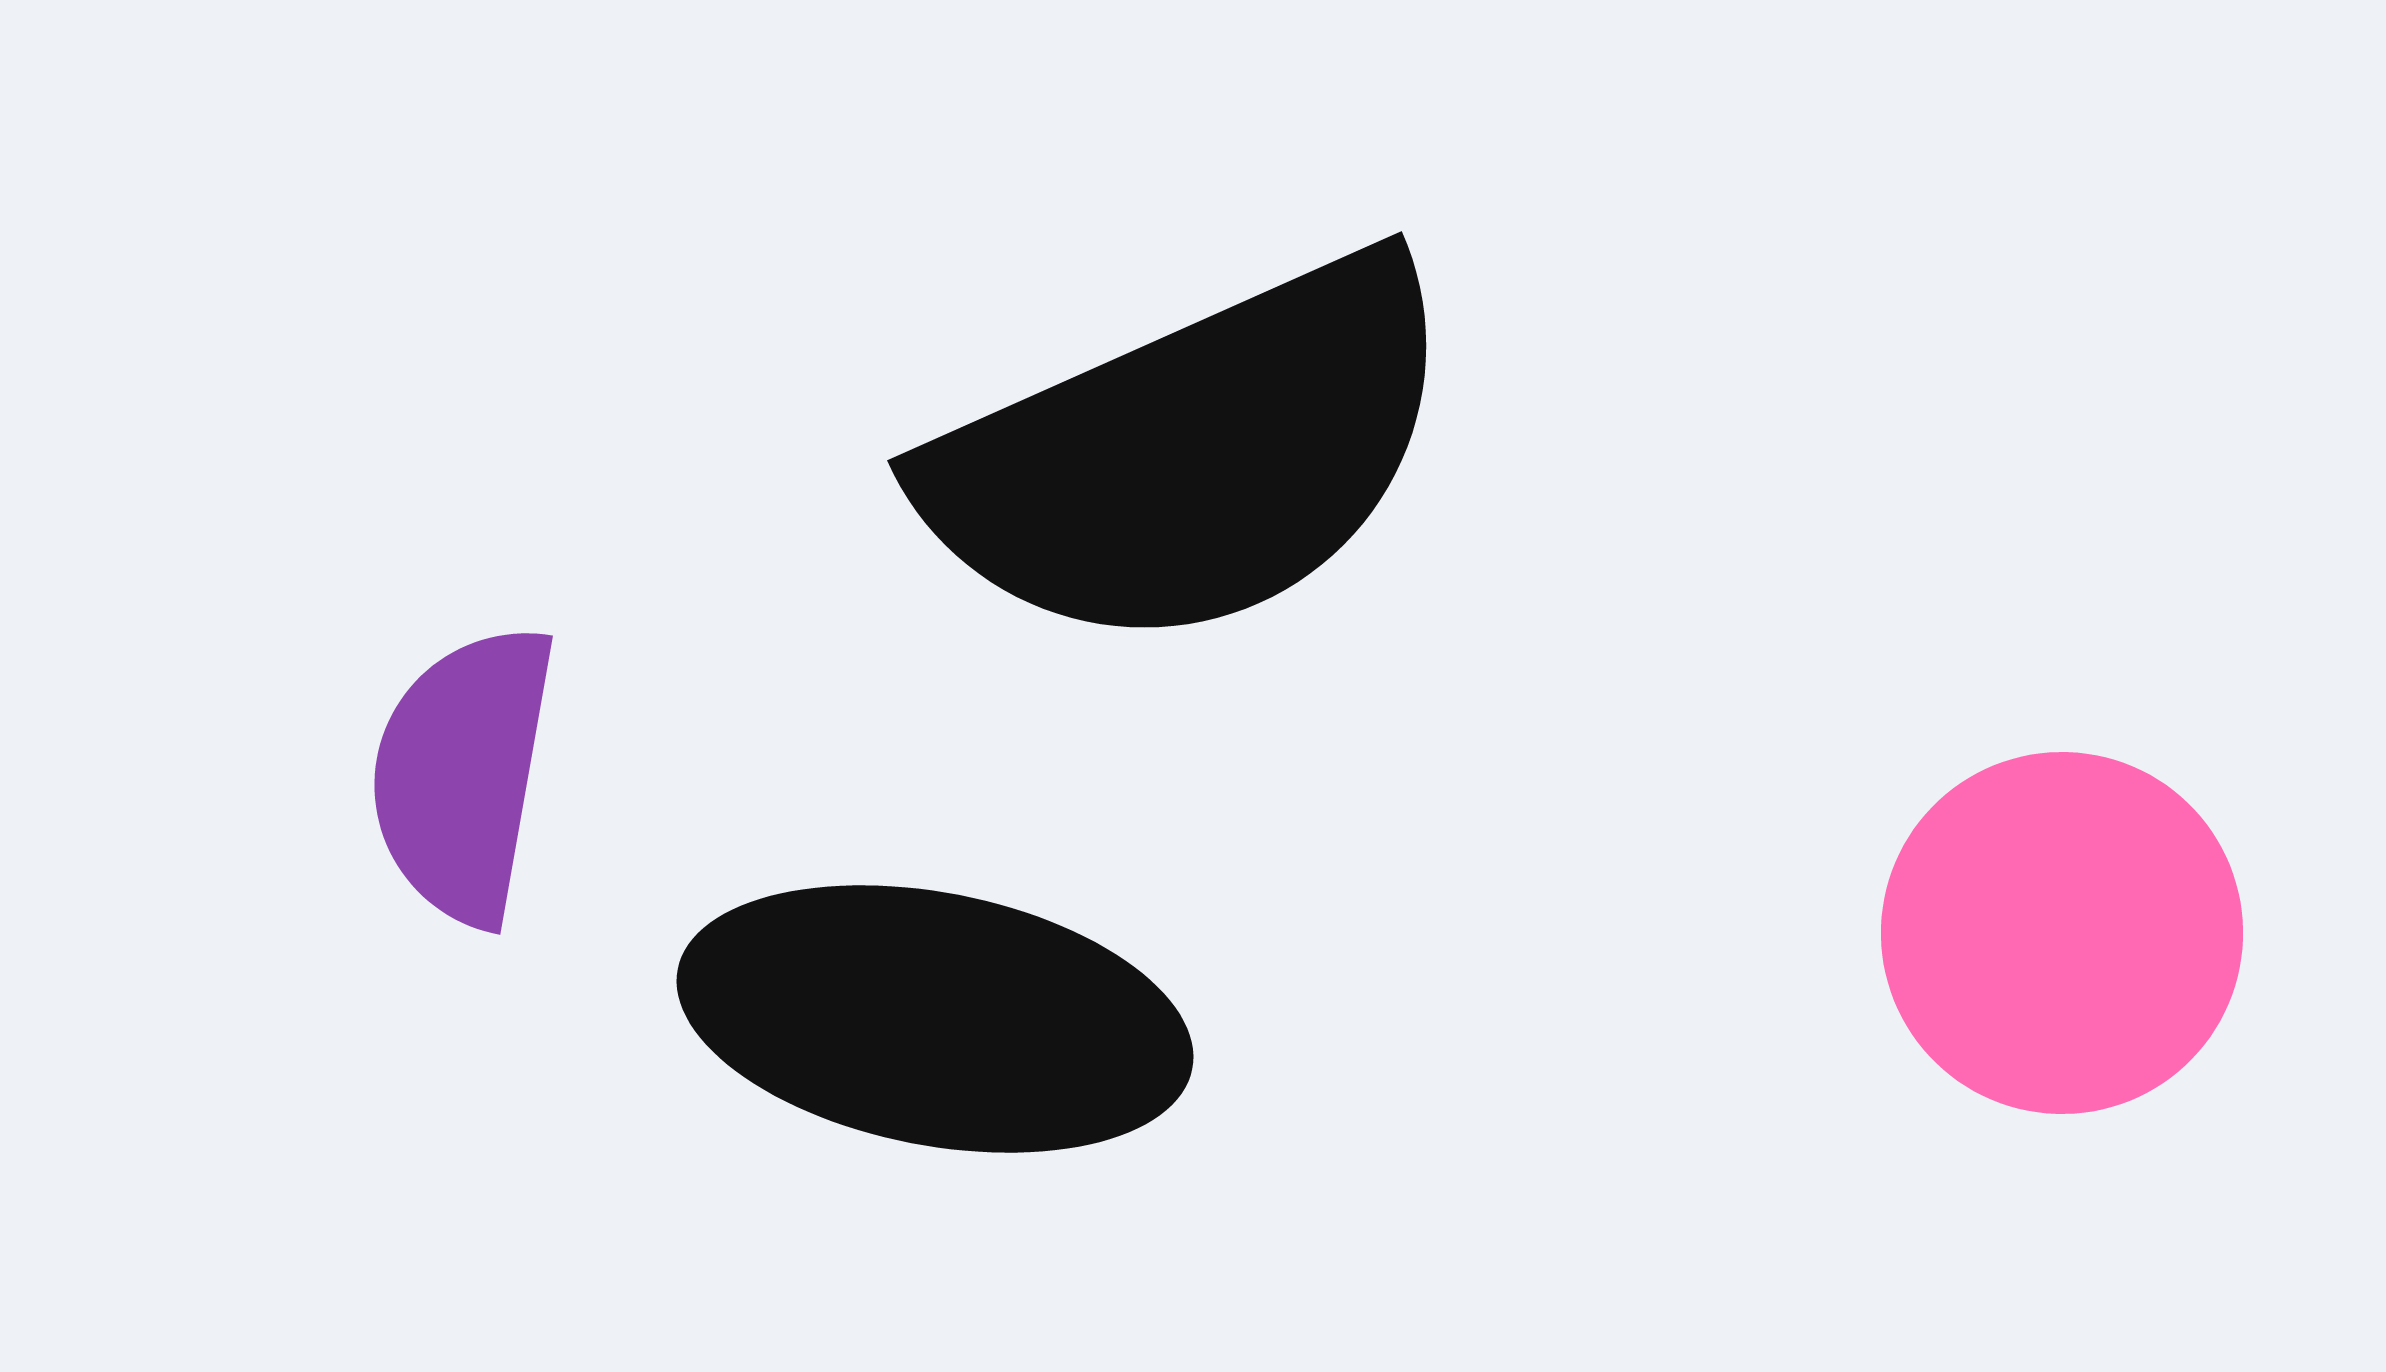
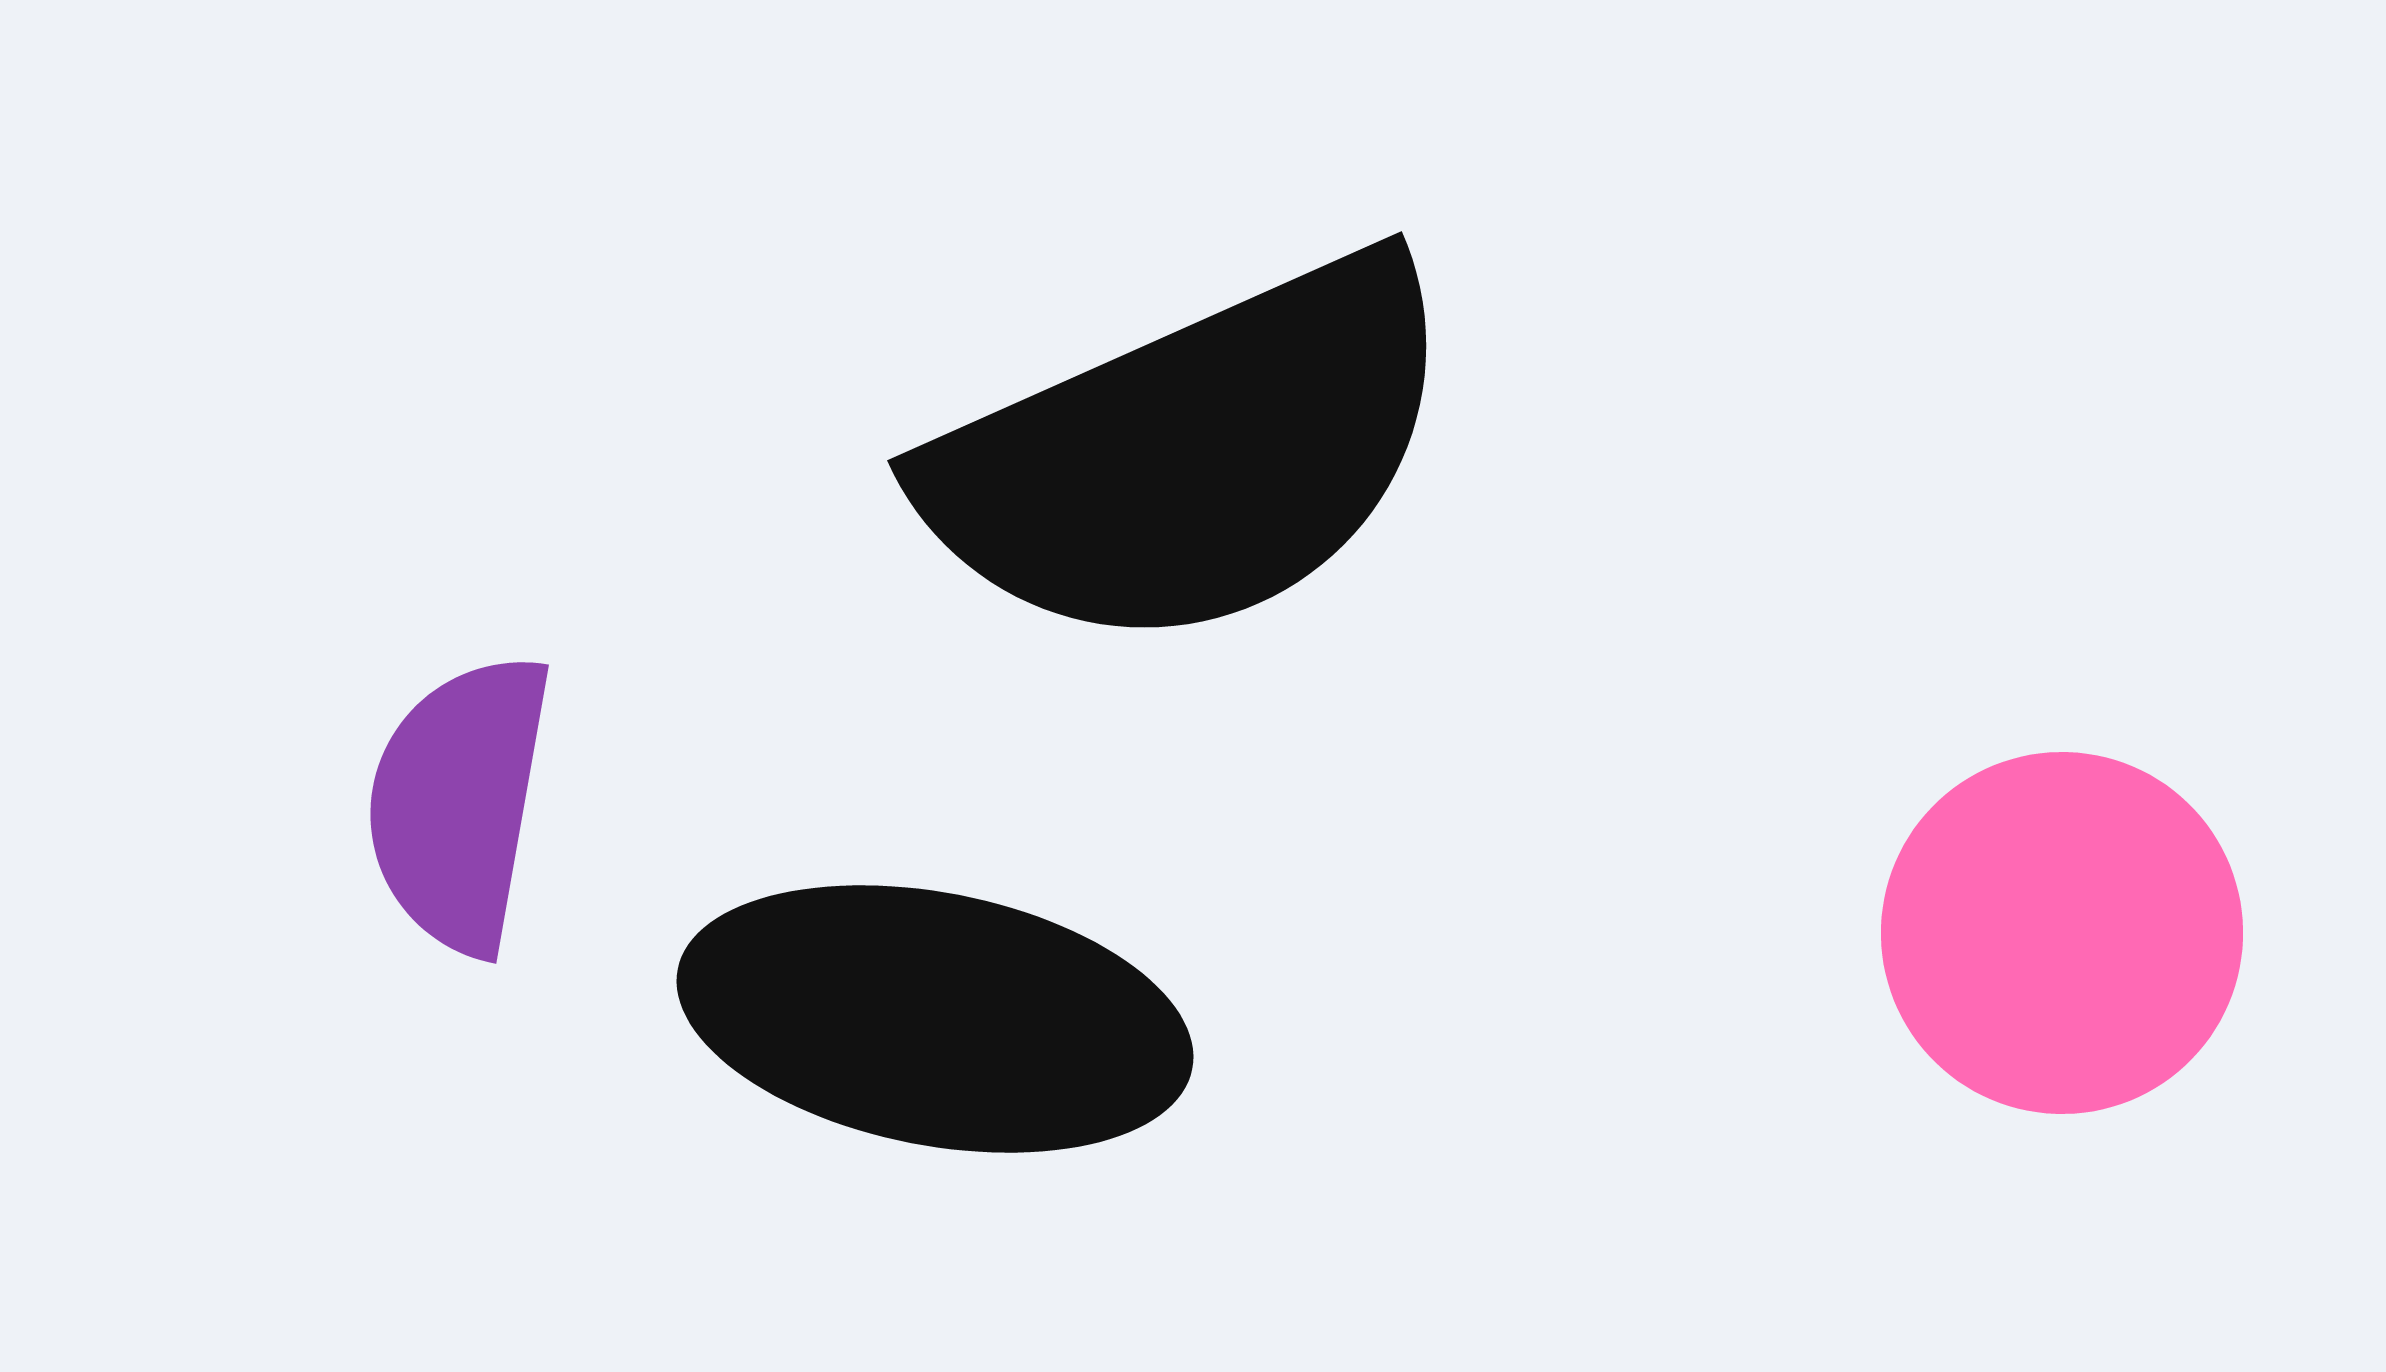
purple semicircle: moved 4 px left, 29 px down
